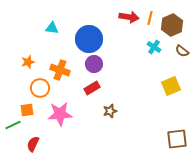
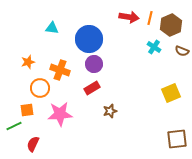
brown hexagon: moved 1 px left
brown semicircle: rotated 16 degrees counterclockwise
yellow square: moved 7 px down
green line: moved 1 px right, 1 px down
